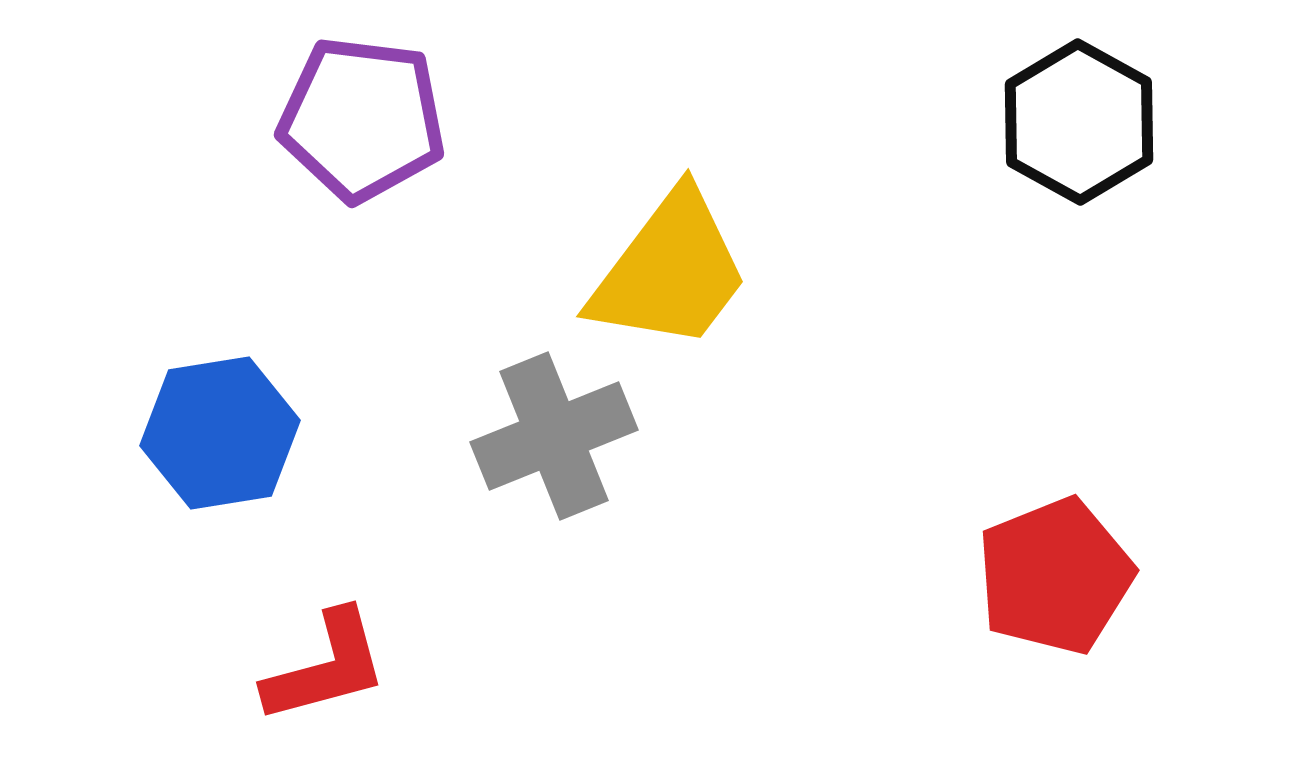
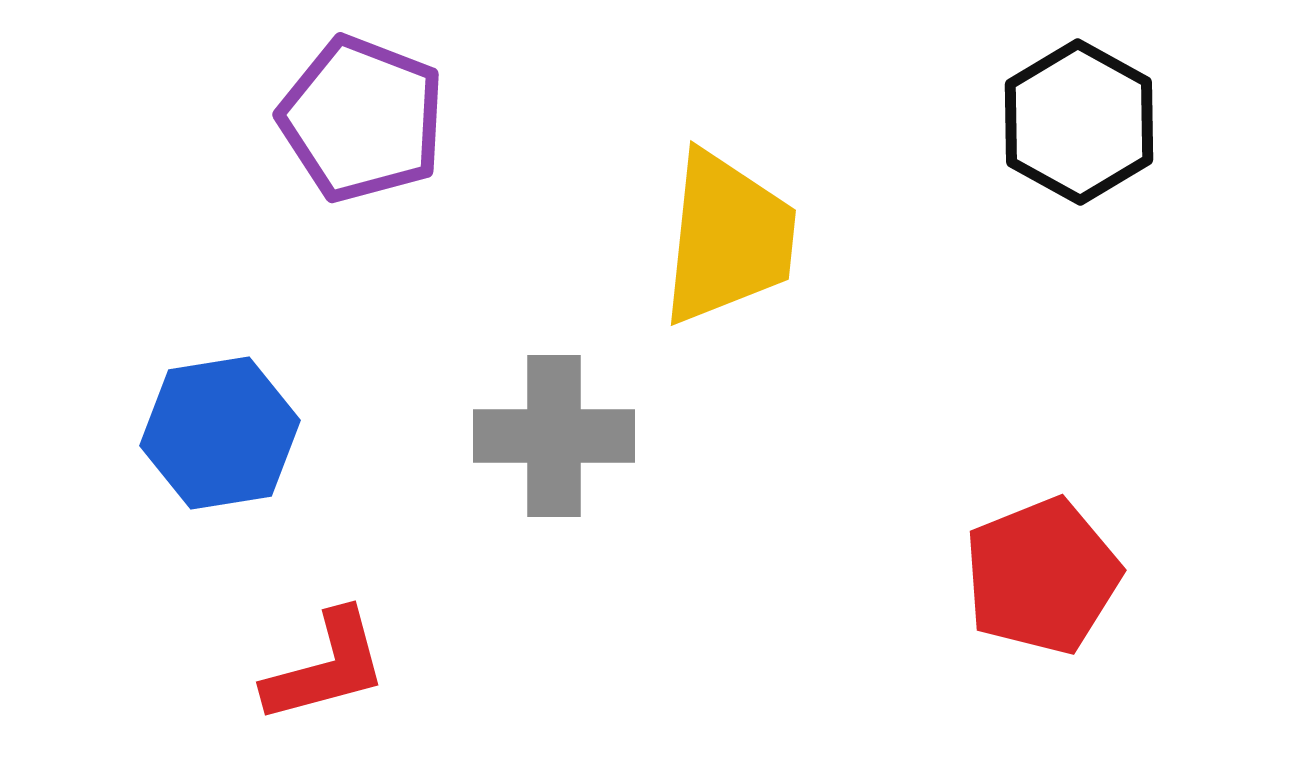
purple pentagon: rotated 14 degrees clockwise
yellow trapezoid: moved 58 px right, 33 px up; rotated 31 degrees counterclockwise
gray cross: rotated 22 degrees clockwise
red pentagon: moved 13 px left
